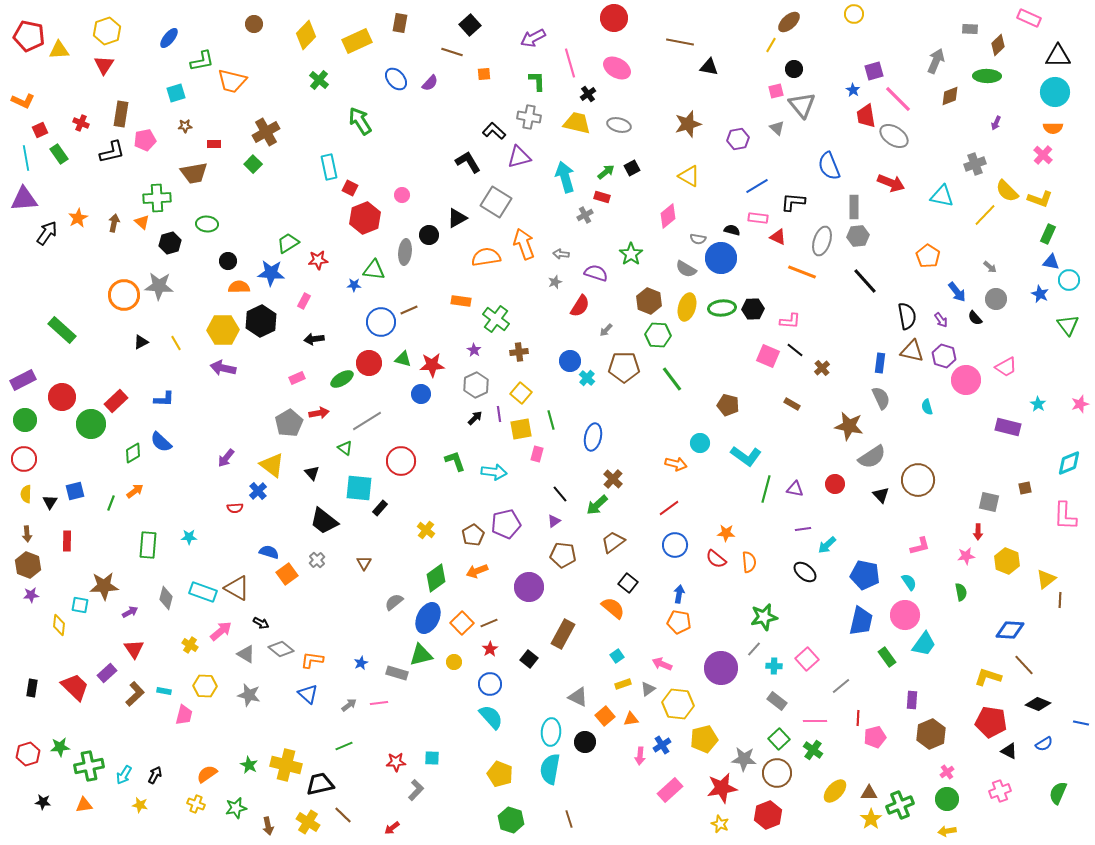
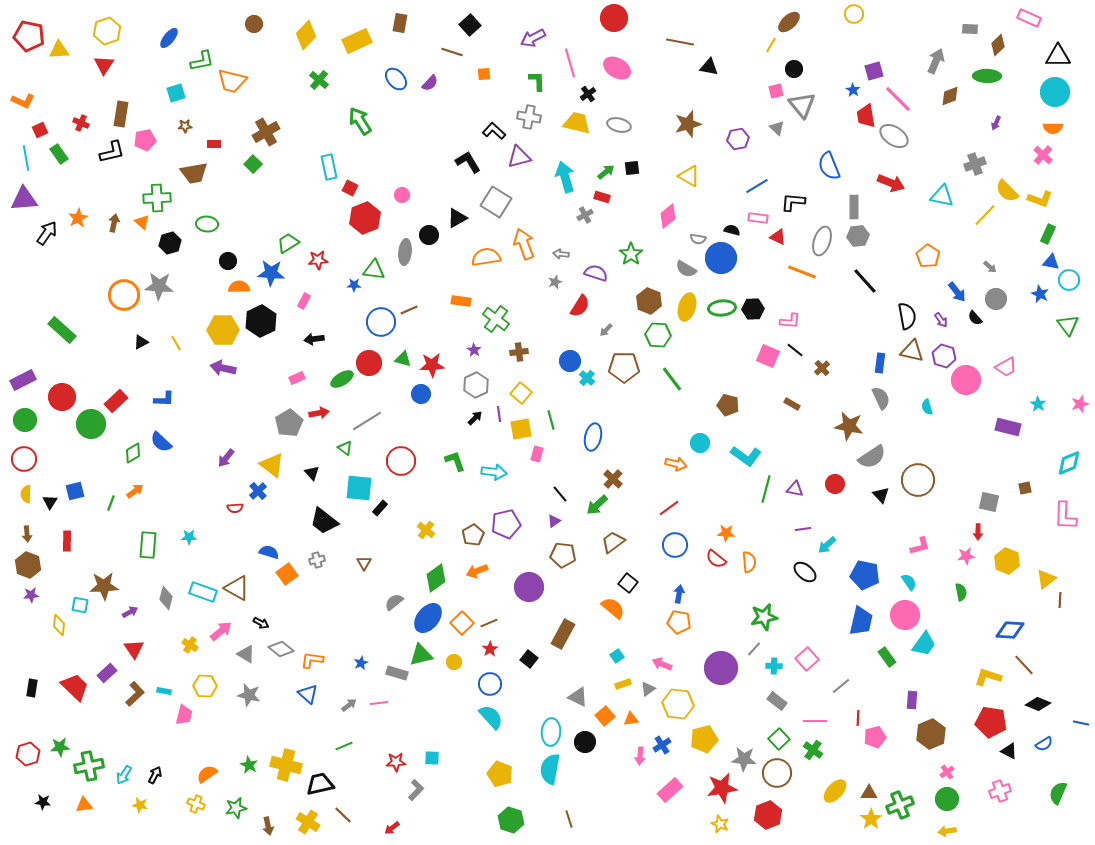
black square at (632, 168): rotated 21 degrees clockwise
gray cross at (317, 560): rotated 28 degrees clockwise
blue ellipse at (428, 618): rotated 12 degrees clockwise
